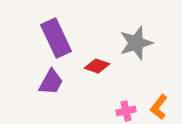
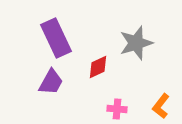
red diamond: moved 1 px right, 1 px down; rotated 45 degrees counterclockwise
orange L-shape: moved 2 px right, 1 px up
pink cross: moved 9 px left, 2 px up; rotated 18 degrees clockwise
